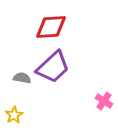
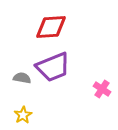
purple trapezoid: rotated 21 degrees clockwise
pink cross: moved 2 px left, 12 px up
yellow star: moved 9 px right
